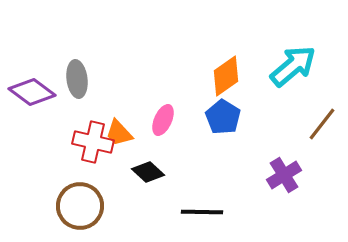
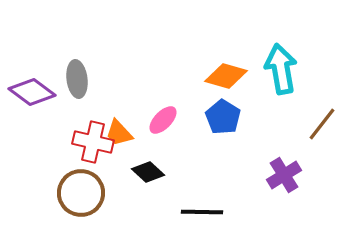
cyan arrow: moved 12 px left, 3 px down; rotated 60 degrees counterclockwise
orange diamond: rotated 51 degrees clockwise
pink ellipse: rotated 20 degrees clockwise
brown circle: moved 1 px right, 13 px up
